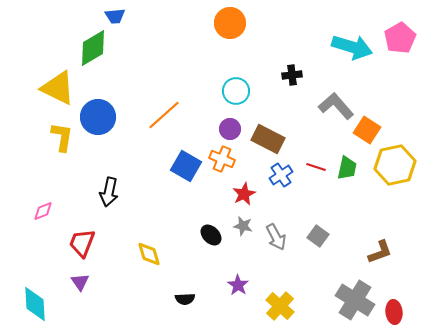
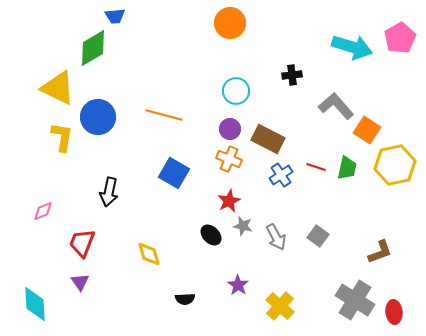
orange line: rotated 57 degrees clockwise
orange cross: moved 7 px right
blue square: moved 12 px left, 7 px down
red star: moved 15 px left, 7 px down
